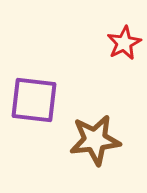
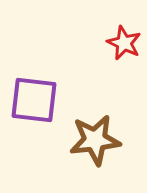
red star: rotated 20 degrees counterclockwise
